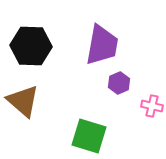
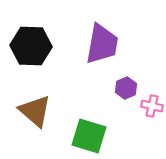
purple trapezoid: moved 1 px up
purple hexagon: moved 7 px right, 5 px down
brown triangle: moved 12 px right, 10 px down
